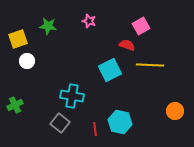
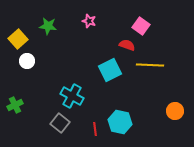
pink square: rotated 24 degrees counterclockwise
yellow square: rotated 24 degrees counterclockwise
cyan cross: rotated 20 degrees clockwise
